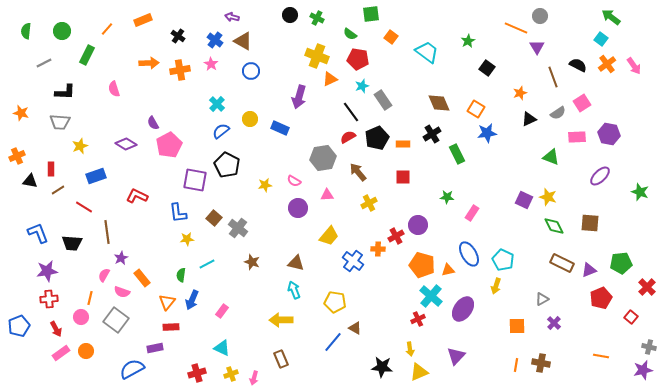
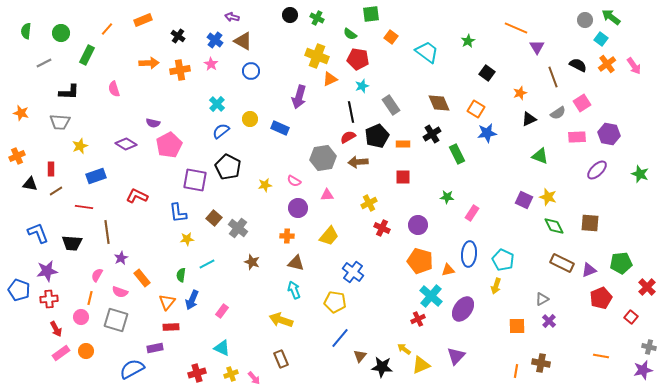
gray circle at (540, 16): moved 45 px right, 4 px down
green circle at (62, 31): moved 1 px left, 2 px down
black square at (487, 68): moved 5 px down
black L-shape at (65, 92): moved 4 px right
gray rectangle at (383, 100): moved 8 px right, 5 px down
black line at (351, 112): rotated 25 degrees clockwise
purple semicircle at (153, 123): rotated 48 degrees counterclockwise
black pentagon at (377, 138): moved 2 px up
green triangle at (551, 157): moved 11 px left, 1 px up
black pentagon at (227, 165): moved 1 px right, 2 px down
brown arrow at (358, 172): moved 10 px up; rotated 54 degrees counterclockwise
purple ellipse at (600, 176): moved 3 px left, 6 px up
black triangle at (30, 181): moved 3 px down
brown line at (58, 190): moved 2 px left, 1 px down
green star at (640, 192): moved 18 px up
red line at (84, 207): rotated 24 degrees counterclockwise
red cross at (396, 236): moved 14 px left, 8 px up; rotated 35 degrees counterclockwise
orange cross at (378, 249): moved 91 px left, 13 px up
blue ellipse at (469, 254): rotated 35 degrees clockwise
blue cross at (353, 261): moved 11 px down
orange pentagon at (422, 265): moved 2 px left, 4 px up
pink semicircle at (104, 275): moved 7 px left
pink semicircle at (122, 292): moved 2 px left
gray square at (116, 320): rotated 20 degrees counterclockwise
yellow arrow at (281, 320): rotated 20 degrees clockwise
purple cross at (554, 323): moved 5 px left, 2 px up
blue pentagon at (19, 326): moved 36 px up; rotated 30 degrees counterclockwise
brown triangle at (355, 328): moved 5 px right, 28 px down; rotated 40 degrees clockwise
blue line at (333, 342): moved 7 px right, 4 px up
yellow arrow at (410, 349): moved 6 px left; rotated 136 degrees clockwise
orange line at (516, 365): moved 6 px down
yellow triangle at (419, 372): moved 2 px right, 7 px up
pink arrow at (254, 378): rotated 56 degrees counterclockwise
